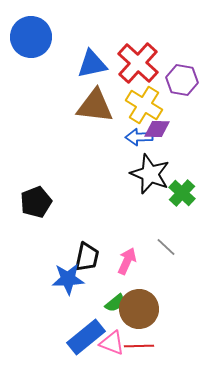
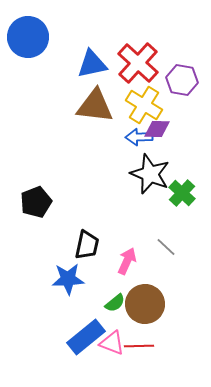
blue circle: moved 3 px left
black trapezoid: moved 12 px up
brown circle: moved 6 px right, 5 px up
